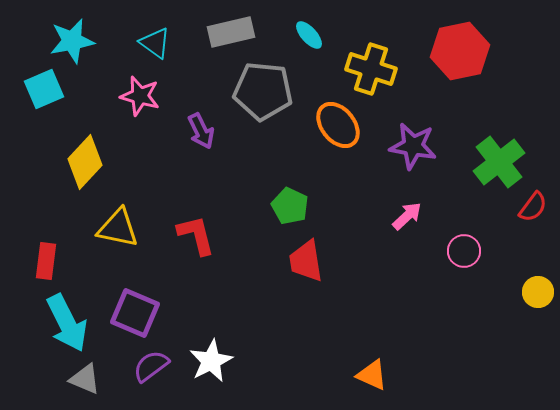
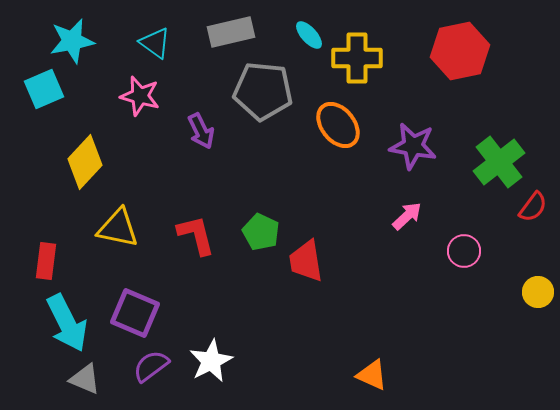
yellow cross: moved 14 px left, 11 px up; rotated 18 degrees counterclockwise
green pentagon: moved 29 px left, 26 px down
